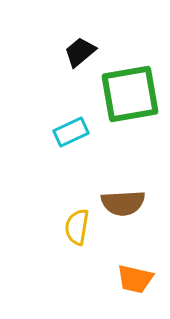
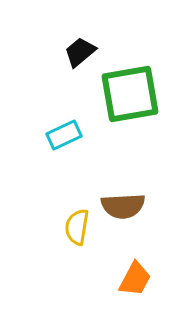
cyan rectangle: moved 7 px left, 3 px down
brown semicircle: moved 3 px down
orange trapezoid: rotated 75 degrees counterclockwise
